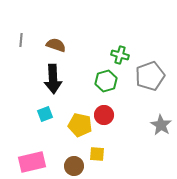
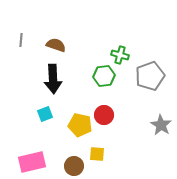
green hexagon: moved 2 px left, 5 px up; rotated 10 degrees clockwise
